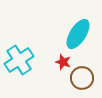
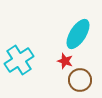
red star: moved 2 px right, 1 px up
brown circle: moved 2 px left, 2 px down
